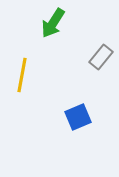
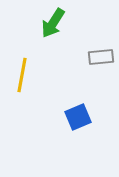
gray rectangle: rotated 45 degrees clockwise
